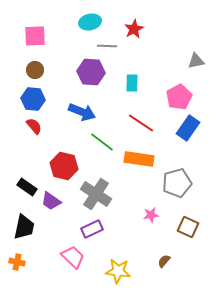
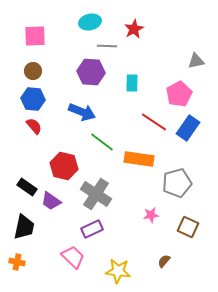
brown circle: moved 2 px left, 1 px down
pink pentagon: moved 3 px up
red line: moved 13 px right, 1 px up
